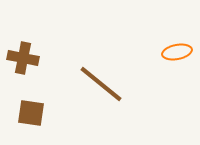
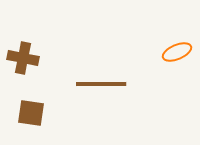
orange ellipse: rotated 12 degrees counterclockwise
brown line: rotated 39 degrees counterclockwise
